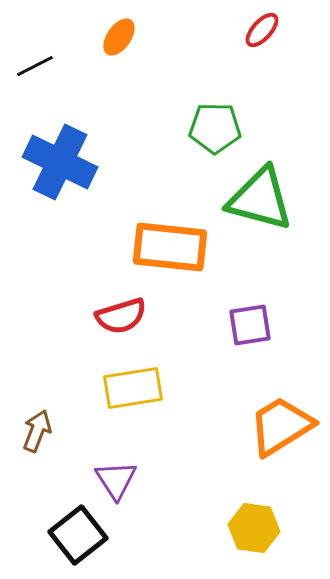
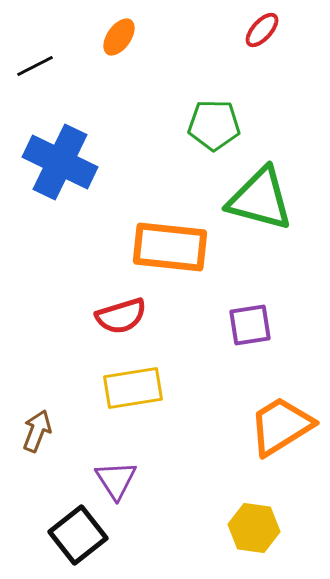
green pentagon: moved 1 px left, 3 px up
